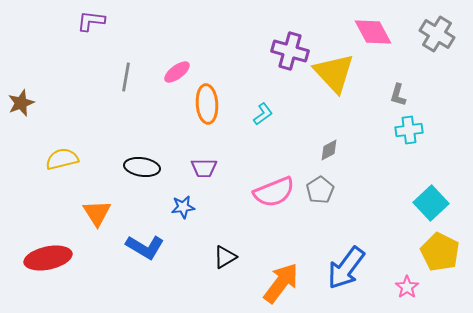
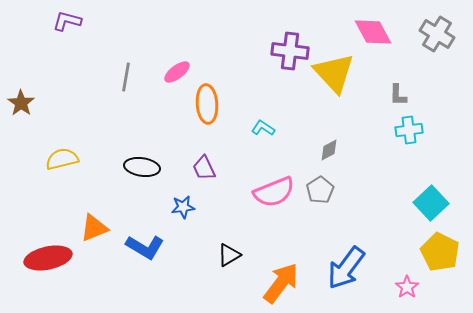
purple L-shape: moved 24 px left; rotated 8 degrees clockwise
purple cross: rotated 9 degrees counterclockwise
gray L-shape: rotated 15 degrees counterclockwise
brown star: rotated 16 degrees counterclockwise
cyan L-shape: moved 14 px down; rotated 110 degrees counterclockwise
purple trapezoid: rotated 64 degrees clockwise
orange triangle: moved 3 px left, 15 px down; rotated 40 degrees clockwise
black triangle: moved 4 px right, 2 px up
